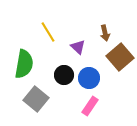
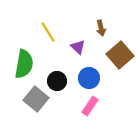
brown arrow: moved 4 px left, 5 px up
brown square: moved 2 px up
black circle: moved 7 px left, 6 px down
